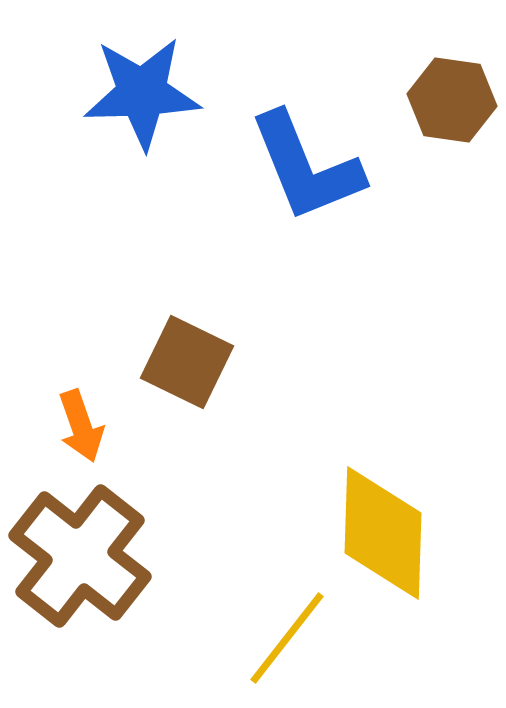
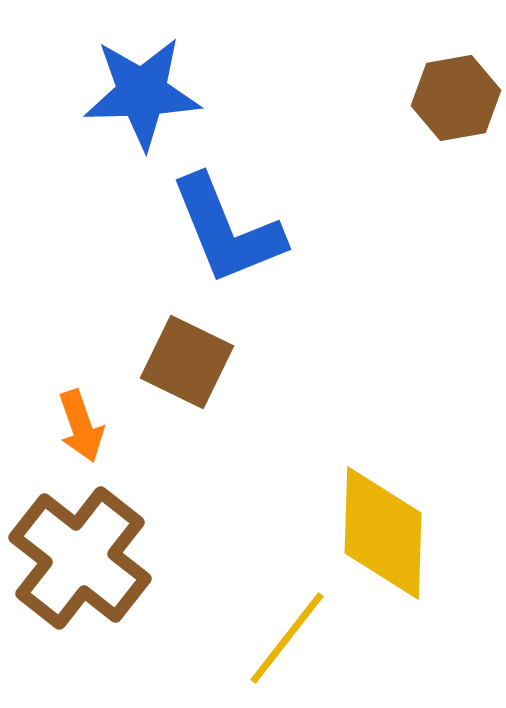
brown hexagon: moved 4 px right, 2 px up; rotated 18 degrees counterclockwise
blue L-shape: moved 79 px left, 63 px down
brown cross: moved 2 px down
